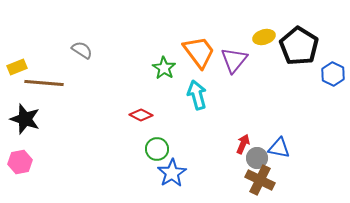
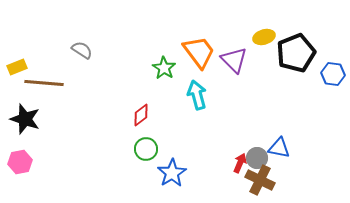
black pentagon: moved 3 px left, 7 px down; rotated 18 degrees clockwise
purple triangle: rotated 24 degrees counterclockwise
blue hexagon: rotated 20 degrees counterclockwise
red diamond: rotated 65 degrees counterclockwise
red arrow: moved 3 px left, 19 px down
green circle: moved 11 px left
